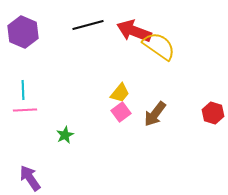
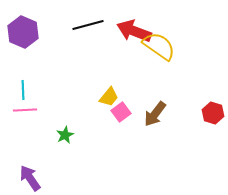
yellow trapezoid: moved 11 px left, 4 px down
